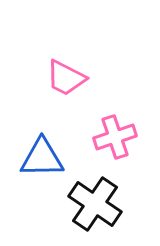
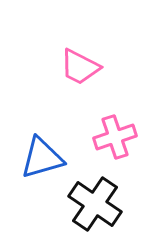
pink trapezoid: moved 14 px right, 11 px up
blue triangle: rotated 15 degrees counterclockwise
